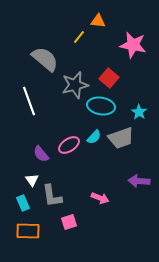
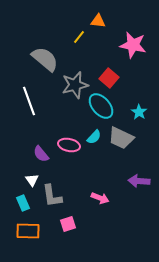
cyan ellipse: rotated 40 degrees clockwise
gray trapezoid: rotated 44 degrees clockwise
pink ellipse: rotated 45 degrees clockwise
pink square: moved 1 px left, 2 px down
